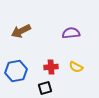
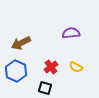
brown arrow: moved 12 px down
red cross: rotated 32 degrees counterclockwise
blue hexagon: rotated 25 degrees counterclockwise
black square: rotated 32 degrees clockwise
